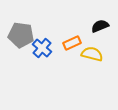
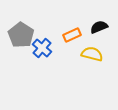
black semicircle: moved 1 px left, 1 px down
gray pentagon: rotated 25 degrees clockwise
orange rectangle: moved 8 px up
